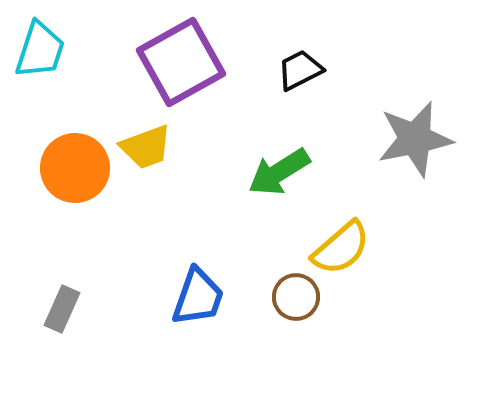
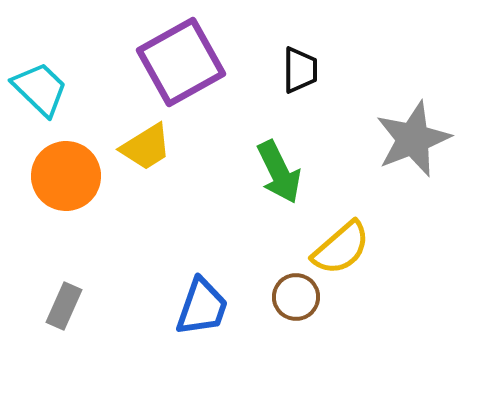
cyan trapezoid: moved 39 px down; rotated 64 degrees counterclockwise
black trapezoid: rotated 117 degrees clockwise
gray star: moved 2 px left; rotated 10 degrees counterclockwise
yellow trapezoid: rotated 12 degrees counterclockwise
orange circle: moved 9 px left, 8 px down
green arrow: rotated 84 degrees counterclockwise
blue trapezoid: moved 4 px right, 10 px down
gray rectangle: moved 2 px right, 3 px up
